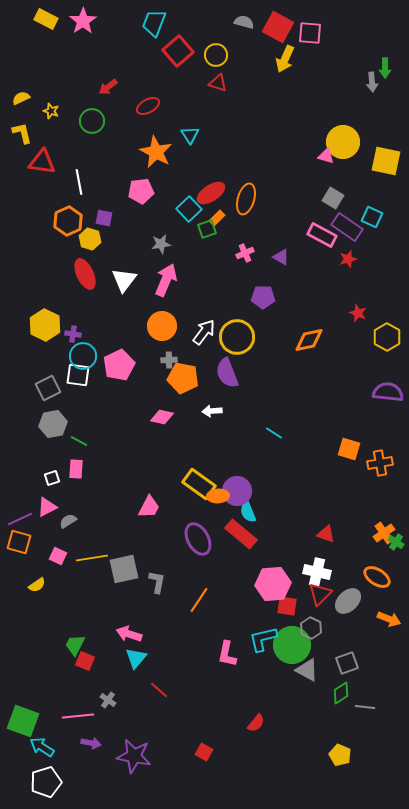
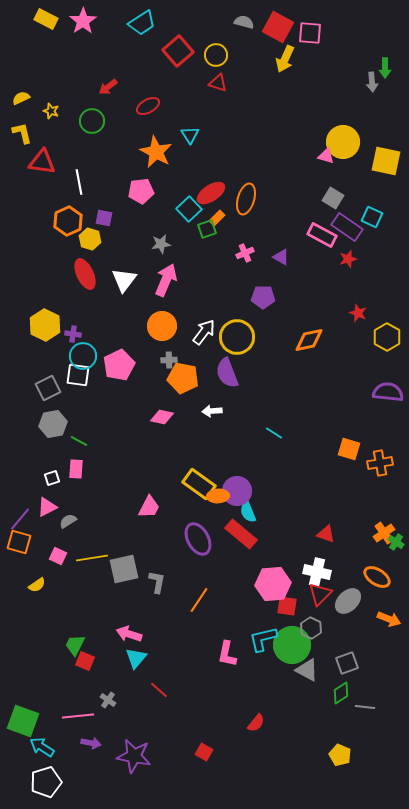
cyan trapezoid at (154, 23): moved 12 px left; rotated 144 degrees counterclockwise
purple line at (20, 519): rotated 25 degrees counterclockwise
